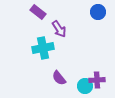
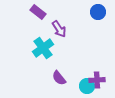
cyan cross: rotated 25 degrees counterclockwise
cyan circle: moved 2 px right
